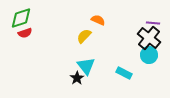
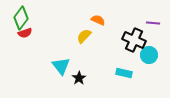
green diamond: rotated 35 degrees counterclockwise
black cross: moved 15 px left, 2 px down; rotated 15 degrees counterclockwise
cyan triangle: moved 25 px left
cyan rectangle: rotated 14 degrees counterclockwise
black star: moved 2 px right
